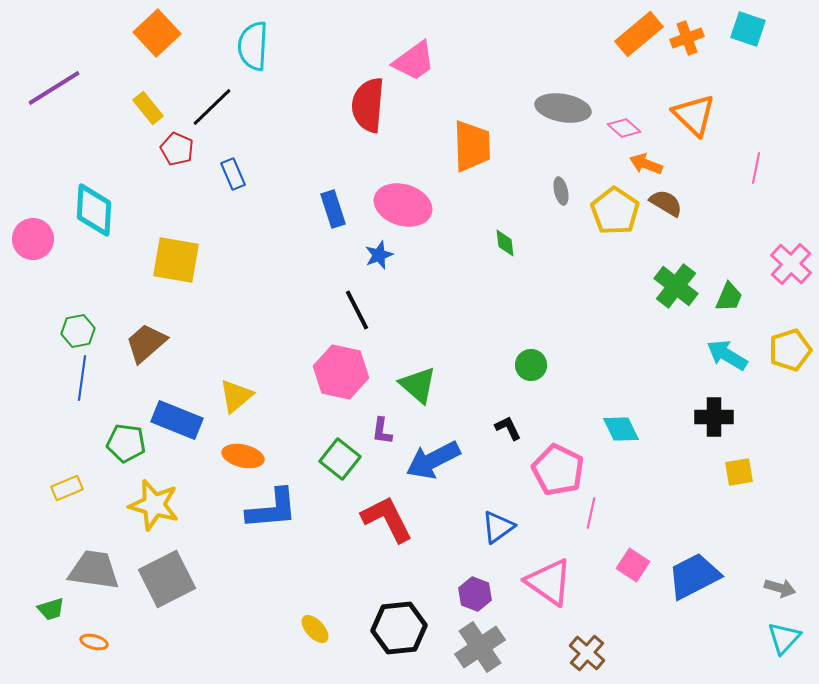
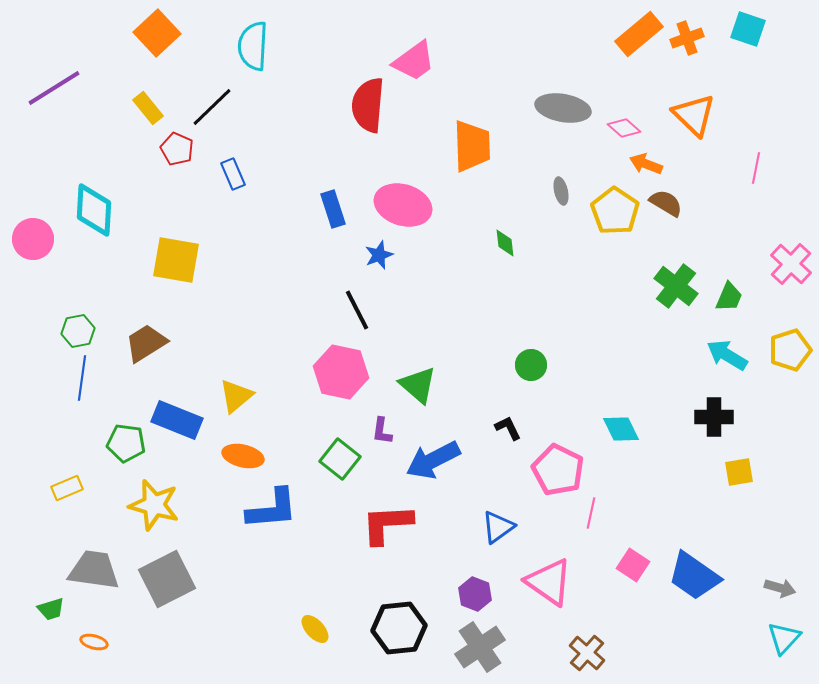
brown trapezoid at (146, 343): rotated 9 degrees clockwise
red L-shape at (387, 519): moved 5 px down; rotated 66 degrees counterclockwise
blue trapezoid at (694, 576): rotated 118 degrees counterclockwise
